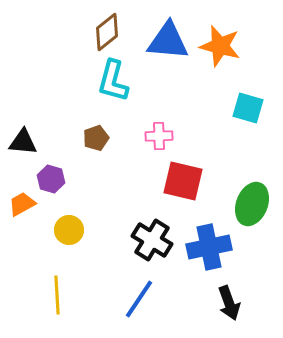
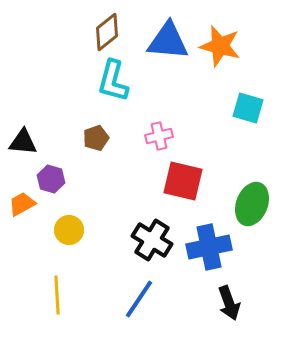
pink cross: rotated 12 degrees counterclockwise
